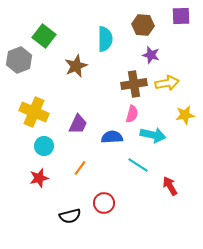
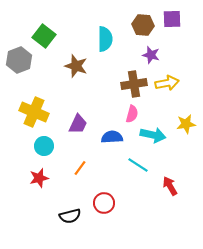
purple square: moved 9 px left, 3 px down
brown star: rotated 30 degrees counterclockwise
yellow star: moved 1 px right, 9 px down
